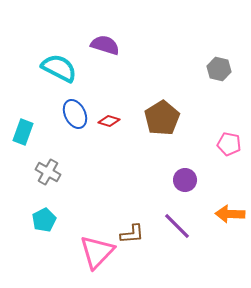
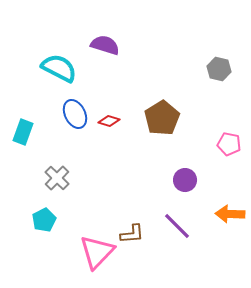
gray cross: moved 9 px right, 6 px down; rotated 15 degrees clockwise
